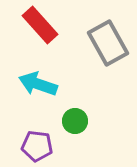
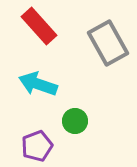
red rectangle: moved 1 px left, 1 px down
purple pentagon: rotated 28 degrees counterclockwise
